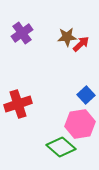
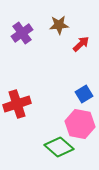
brown star: moved 8 px left, 12 px up
blue square: moved 2 px left, 1 px up; rotated 12 degrees clockwise
red cross: moved 1 px left
pink hexagon: rotated 20 degrees clockwise
green diamond: moved 2 px left
